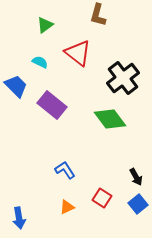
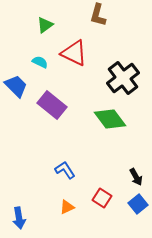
red triangle: moved 4 px left; rotated 12 degrees counterclockwise
